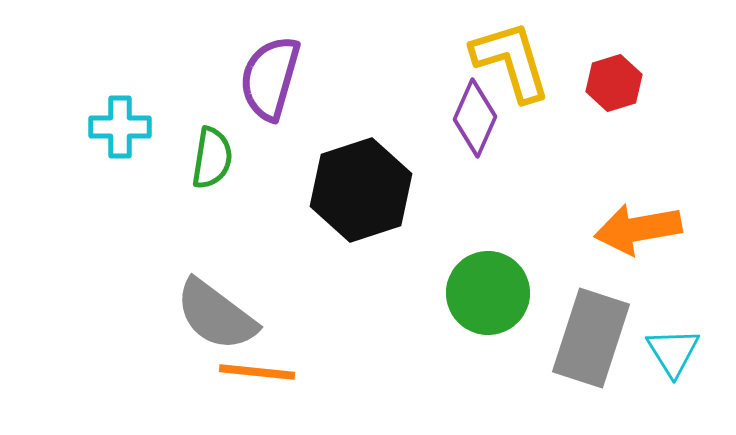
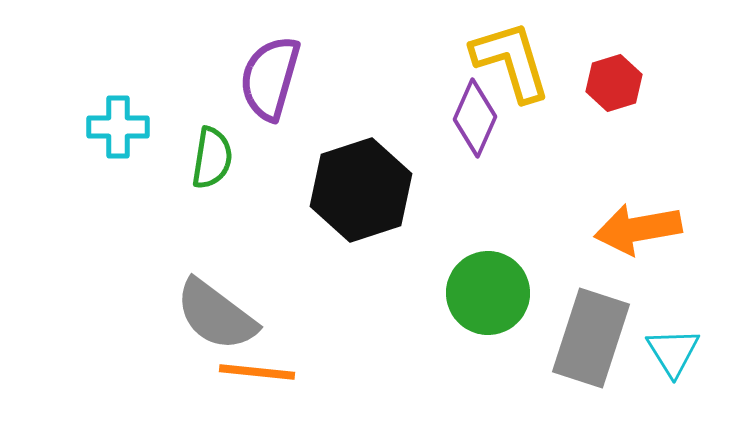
cyan cross: moved 2 px left
